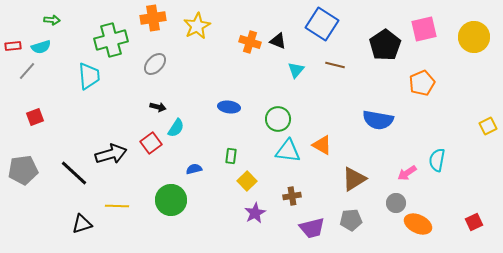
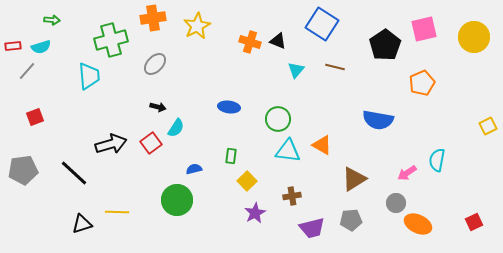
brown line at (335, 65): moved 2 px down
black arrow at (111, 154): moved 10 px up
green circle at (171, 200): moved 6 px right
yellow line at (117, 206): moved 6 px down
